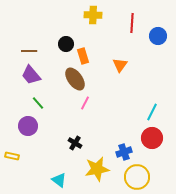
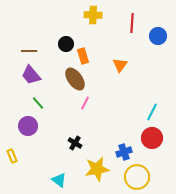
yellow rectangle: rotated 56 degrees clockwise
